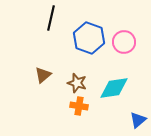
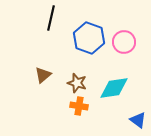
blue triangle: rotated 42 degrees counterclockwise
